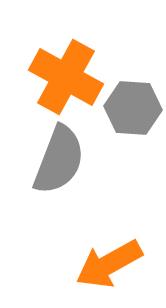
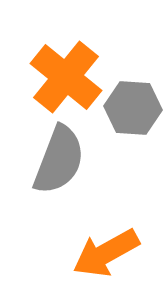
orange cross: rotated 10 degrees clockwise
orange arrow: moved 3 px left, 11 px up
